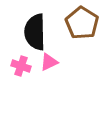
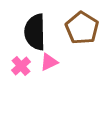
brown pentagon: moved 5 px down
pink cross: rotated 30 degrees clockwise
